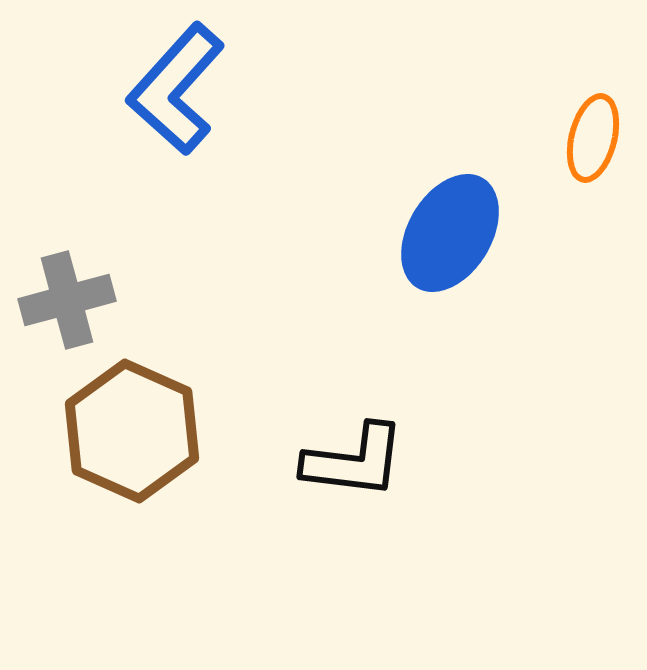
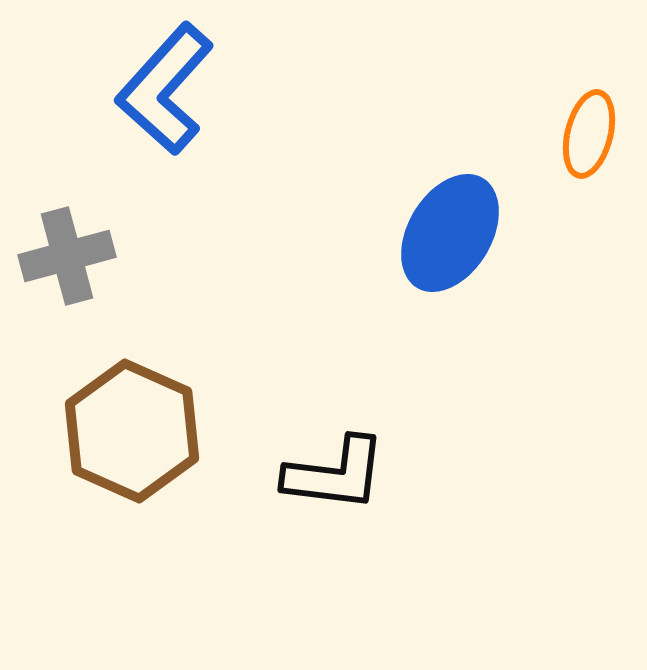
blue L-shape: moved 11 px left
orange ellipse: moved 4 px left, 4 px up
gray cross: moved 44 px up
black L-shape: moved 19 px left, 13 px down
